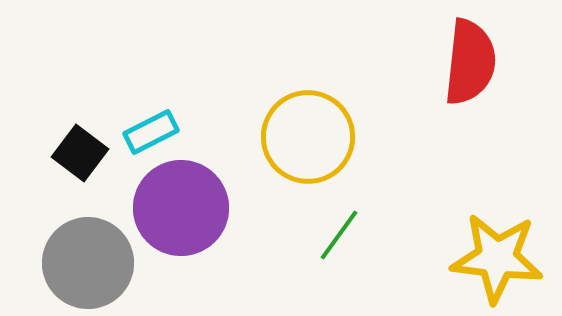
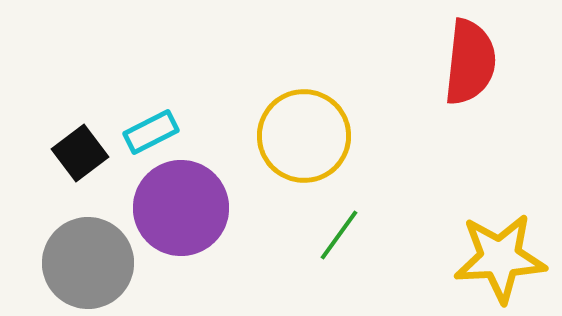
yellow circle: moved 4 px left, 1 px up
black square: rotated 16 degrees clockwise
yellow star: moved 3 px right; rotated 10 degrees counterclockwise
